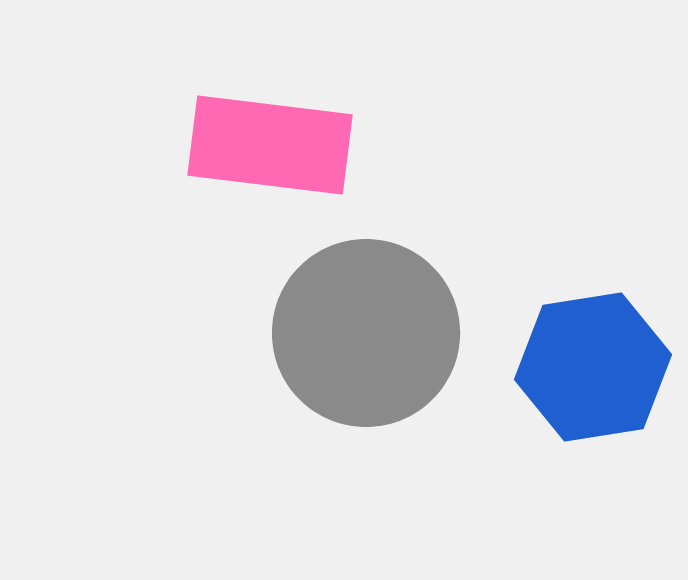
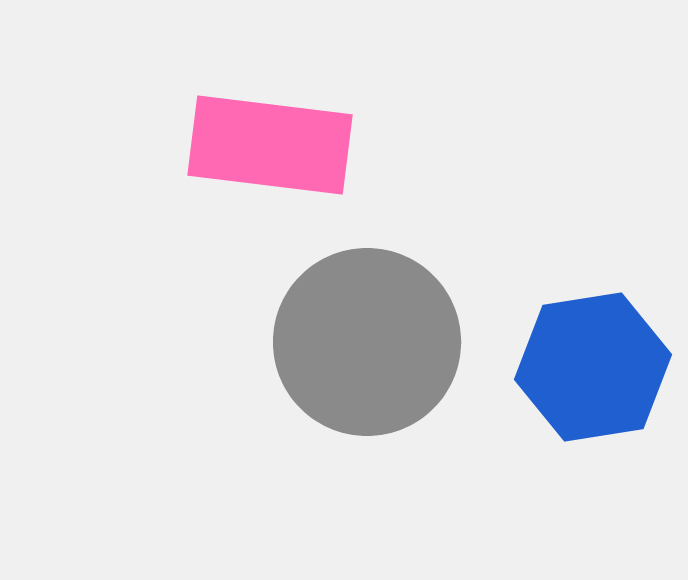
gray circle: moved 1 px right, 9 px down
